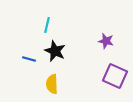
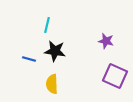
black star: rotated 15 degrees counterclockwise
